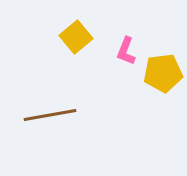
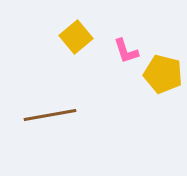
pink L-shape: rotated 40 degrees counterclockwise
yellow pentagon: moved 1 px down; rotated 21 degrees clockwise
